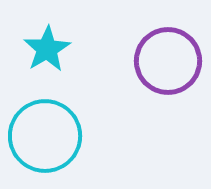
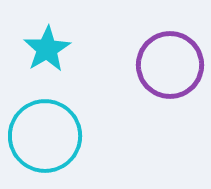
purple circle: moved 2 px right, 4 px down
